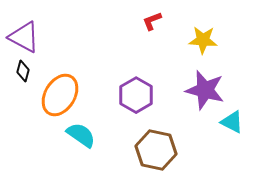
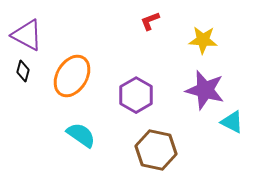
red L-shape: moved 2 px left
purple triangle: moved 3 px right, 2 px up
orange ellipse: moved 12 px right, 19 px up
